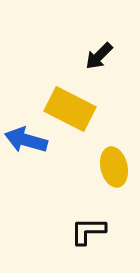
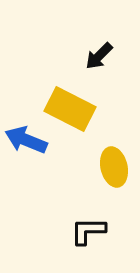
blue arrow: rotated 6 degrees clockwise
